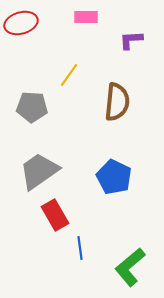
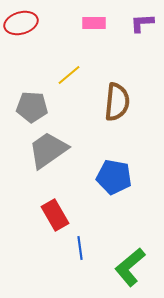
pink rectangle: moved 8 px right, 6 px down
purple L-shape: moved 11 px right, 17 px up
yellow line: rotated 15 degrees clockwise
gray trapezoid: moved 9 px right, 21 px up
blue pentagon: rotated 16 degrees counterclockwise
